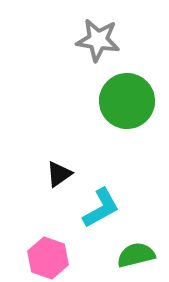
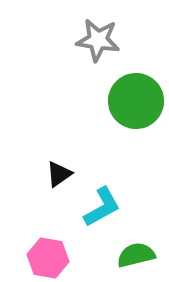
green circle: moved 9 px right
cyan L-shape: moved 1 px right, 1 px up
pink hexagon: rotated 9 degrees counterclockwise
